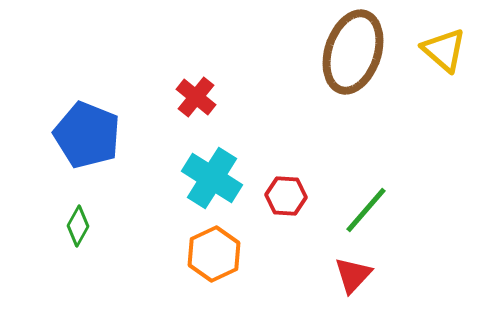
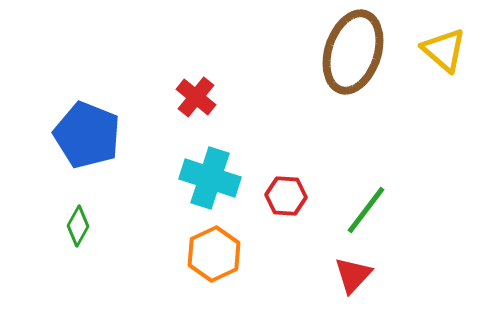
cyan cross: moved 2 px left; rotated 14 degrees counterclockwise
green line: rotated 4 degrees counterclockwise
